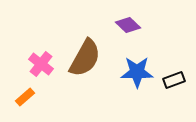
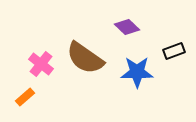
purple diamond: moved 1 px left, 2 px down
brown semicircle: rotated 96 degrees clockwise
black rectangle: moved 29 px up
